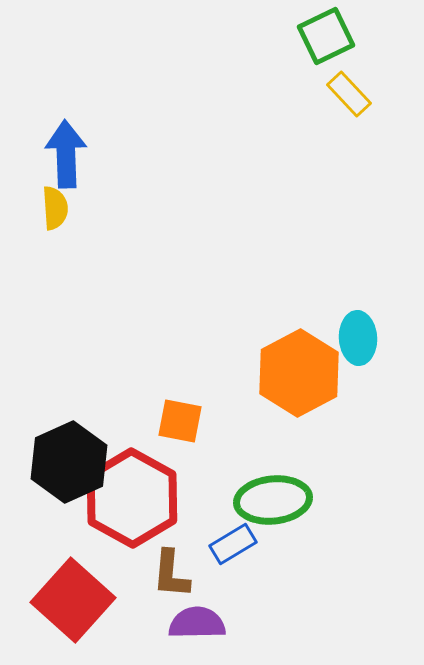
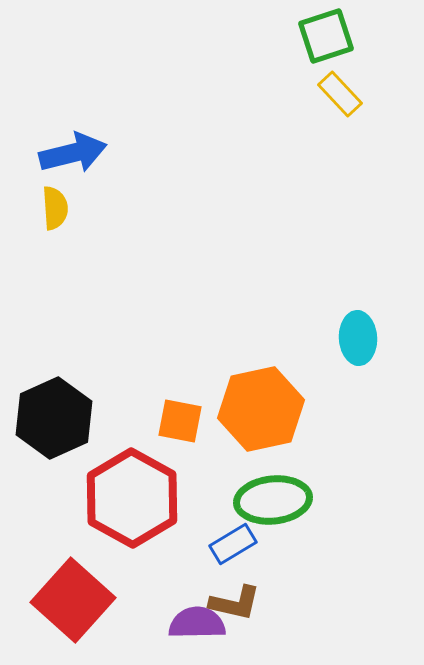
green square: rotated 8 degrees clockwise
yellow rectangle: moved 9 px left
blue arrow: moved 7 px right, 1 px up; rotated 78 degrees clockwise
orange hexagon: moved 38 px left, 36 px down; rotated 16 degrees clockwise
black hexagon: moved 15 px left, 44 px up
brown L-shape: moved 64 px right, 29 px down; rotated 82 degrees counterclockwise
